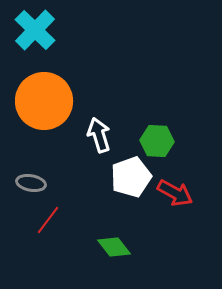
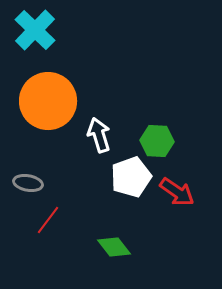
orange circle: moved 4 px right
gray ellipse: moved 3 px left
red arrow: moved 2 px right, 1 px up; rotated 6 degrees clockwise
